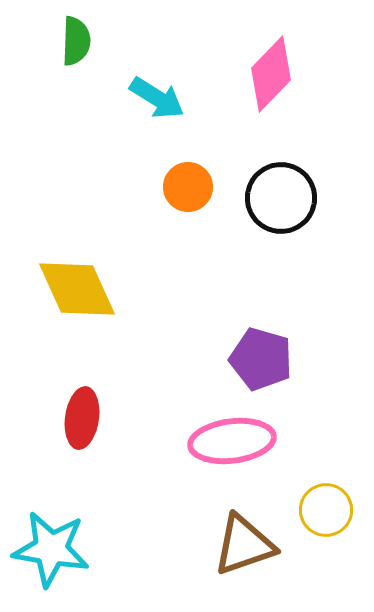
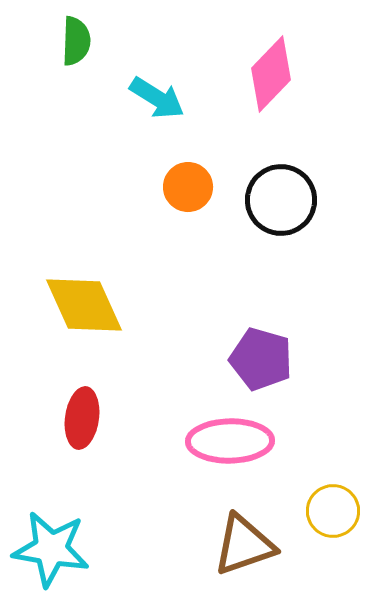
black circle: moved 2 px down
yellow diamond: moved 7 px right, 16 px down
pink ellipse: moved 2 px left; rotated 6 degrees clockwise
yellow circle: moved 7 px right, 1 px down
